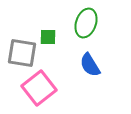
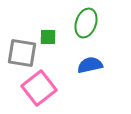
blue semicircle: rotated 110 degrees clockwise
